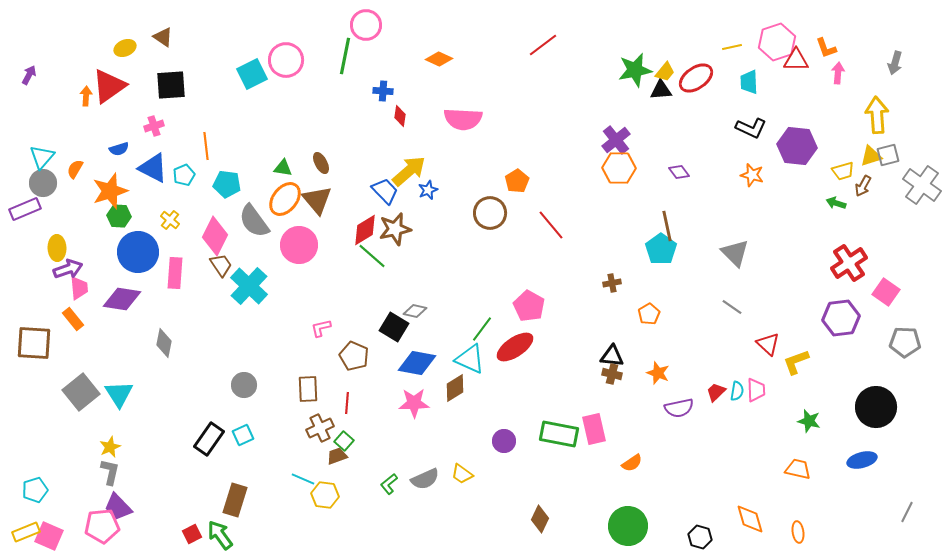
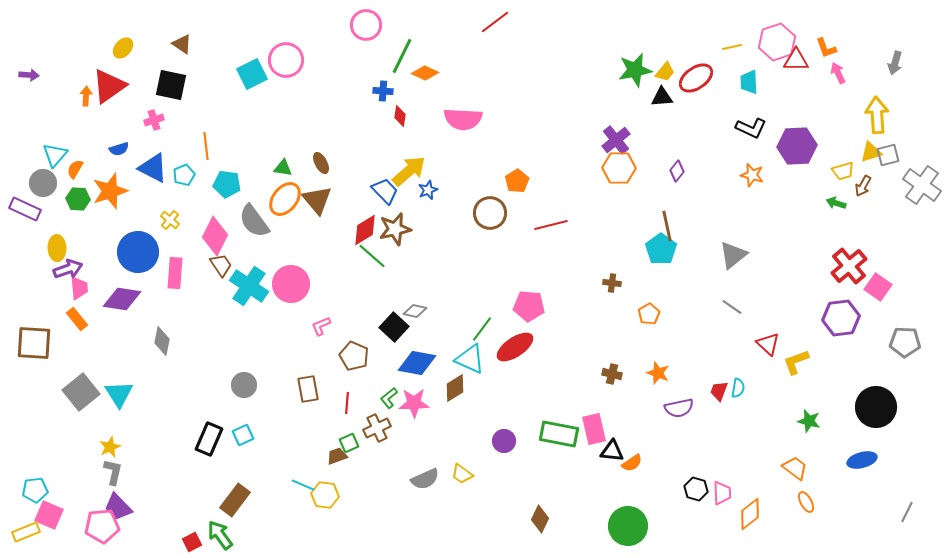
brown triangle at (163, 37): moved 19 px right, 7 px down
red line at (543, 45): moved 48 px left, 23 px up
yellow ellipse at (125, 48): moved 2 px left; rotated 25 degrees counterclockwise
green line at (345, 56): moved 57 px right; rotated 15 degrees clockwise
orange diamond at (439, 59): moved 14 px left, 14 px down
pink arrow at (838, 73): rotated 30 degrees counterclockwise
purple arrow at (29, 75): rotated 66 degrees clockwise
black square at (171, 85): rotated 16 degrees clockwise
black triangle at (661, 90): moved 1 px right, 7 px down
pink cross at (154, 126): moved 6 px up
purple hexagon at (797, 146): rotated 9 degrees counterclockwise
yellow triangle at (871, 156): moved 4 px up
cyan triangle at (42, 157): moved 13 px right, 2 px up
purple diamond at (679, 172): moved 2 px left, 1 px up; rotated 75 degrees clockwise
purple rectangle at (25, 209): rotated 48 degrees clockwise
green hexagon at (119, 216): moved 41 px left, 17 px up
red line at (551, 225): rotated 64 degrees counterclockwise
pink circle at (299, 245): moved 8 px left, 39 px down
gray triangle at (735, 253): moved 2 px left, 2 px down; rotated 36 degrees clockwise
red cross at (849, 263): moved 3 px down; rotated 6 degrees counterclockwise
brown cross at (612, 283): rotated 18 degrees clockwise
cyan cross at (249, 286): rotated 9 degrees counterclockwise
pink square at (886, 292): moved 8 px left, 5 px up
pink pentagon at (529, 306): rotated 24 degrees counterclockwise
orange rectangle at (73, 319): moved 4 px right
black square at (394, 327): rotated 12 degrees clockwise
pink L-shape at (321, 328): moved 2 px up; rotated 10 degrees counterclockwise
gray diamond at (164, 343): moved 2 px left, 2 px up
black triangle at (612, 356): moved 95 px down
brown rectangle at (308, 389): rotated 8 degrees counterclockwise
pink trapezoid at (756, 390): moved 34 px left, 103 px down
cyan semicircle at (737, 391): moved 1 px right, 3 px up
red trapezoid at (716, 392): moved 3 px right, 1 px up; rotated 25 degrees counterclockwise
brown cross at (320, 428): moved 57 px right
black rectangle at (209, 439): rotated 12 degrees counterclockwise
green square at (344, 441): moved 5 px right, 2 px down; rotated 24 degrees clockwise
orange trapezoid at (798, 469): moved 3 px left, 1 px up; rotated 24 degrees clockwise
gray L-shape at (110, 472): moved 3 px right
cyan line at (303, 479): moved 6 px down
green L-shape at (389, 484): moved 86 px up
cyan pentagon at (35, 490): rotated 10 degrees clockwise
brown rectangle at (235, 500): rotated 20 degrees clockwise
orange diamond at (750, 519): moved 5 px up; rotated 68 degrees clockwise
orange ellipse at (798, 532): moved 8 px right, 30 px up; rotated 20 degrees counterclockwise
red square at (192, 534): moved 8 px down
pink square at (49, 536): moved 21 px up
black hexagon at (700, 537): moved 4 px left, 48 px up
